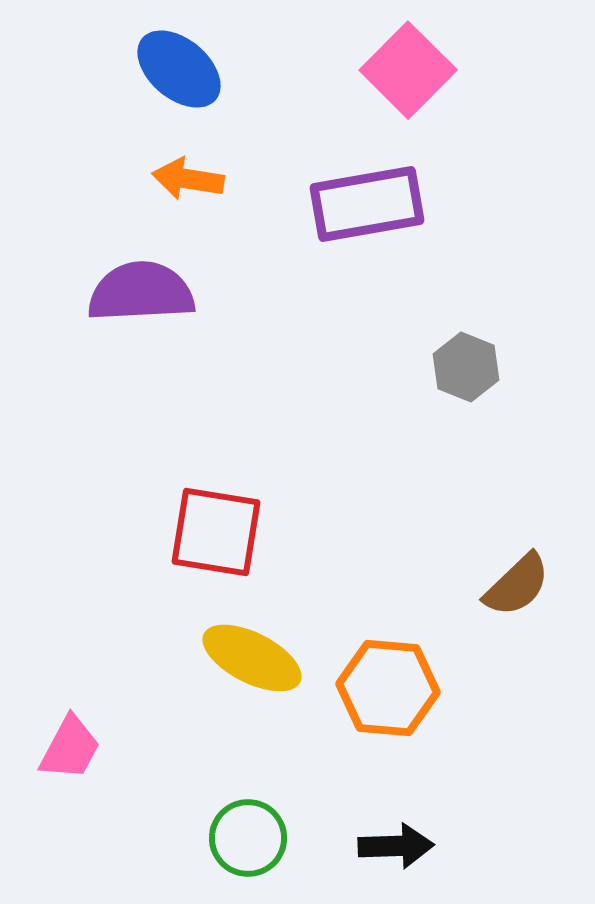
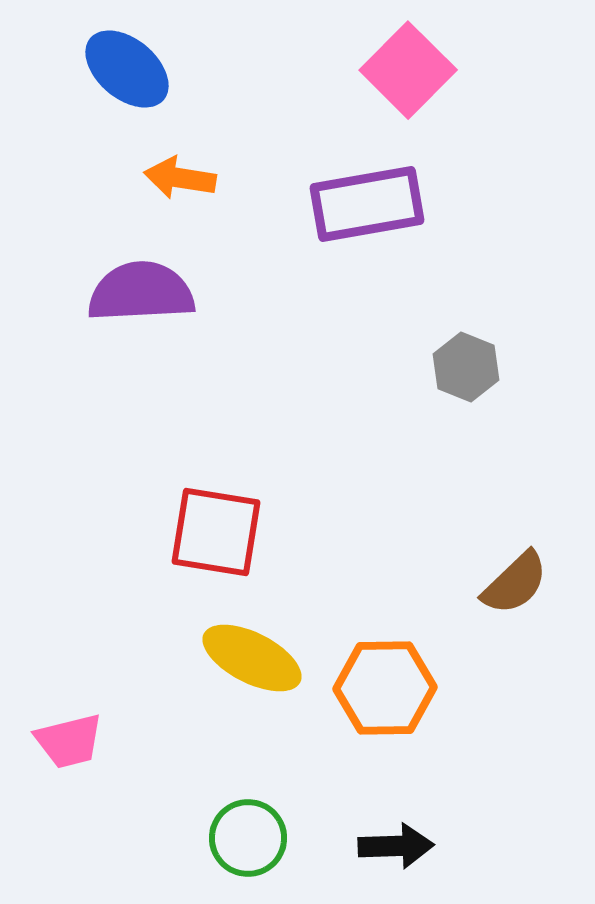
blue ellipse: moved 52 px left
orange arrow: moved 8 px left, 1 px up
brown semicircle: moved 2 px left, 2 px up
orange hexagon: moved 3 px left; rotated 6 degrees counterclockwise
pink trapezoid: moved 1 px left, 7 px up; rotated 48 degrees clockwise
